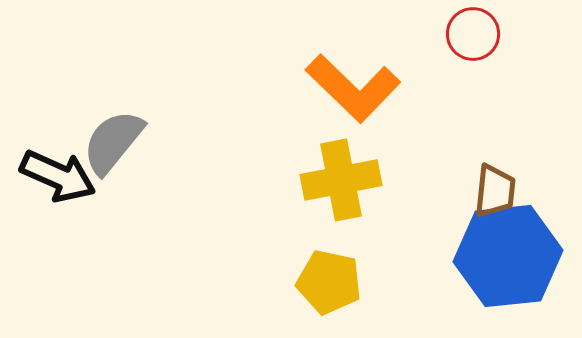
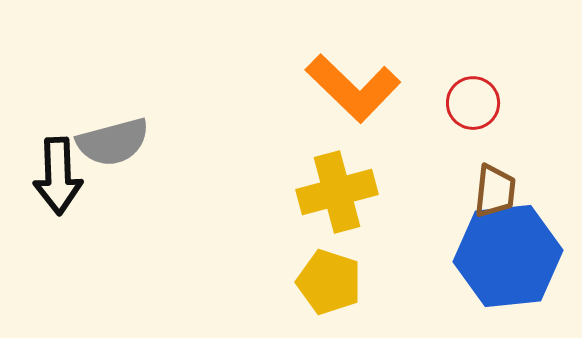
red circle: moved 69 px down
gray semicircle: rotated 144 degrees counterclockwise
black arrow: rotated 64 degrees clockwise
yellow cross: moved 4 px left, 12 px down; rotated 4 degrees counterclockwise
yellow pentagon: rotated 6 degrees clockwise
